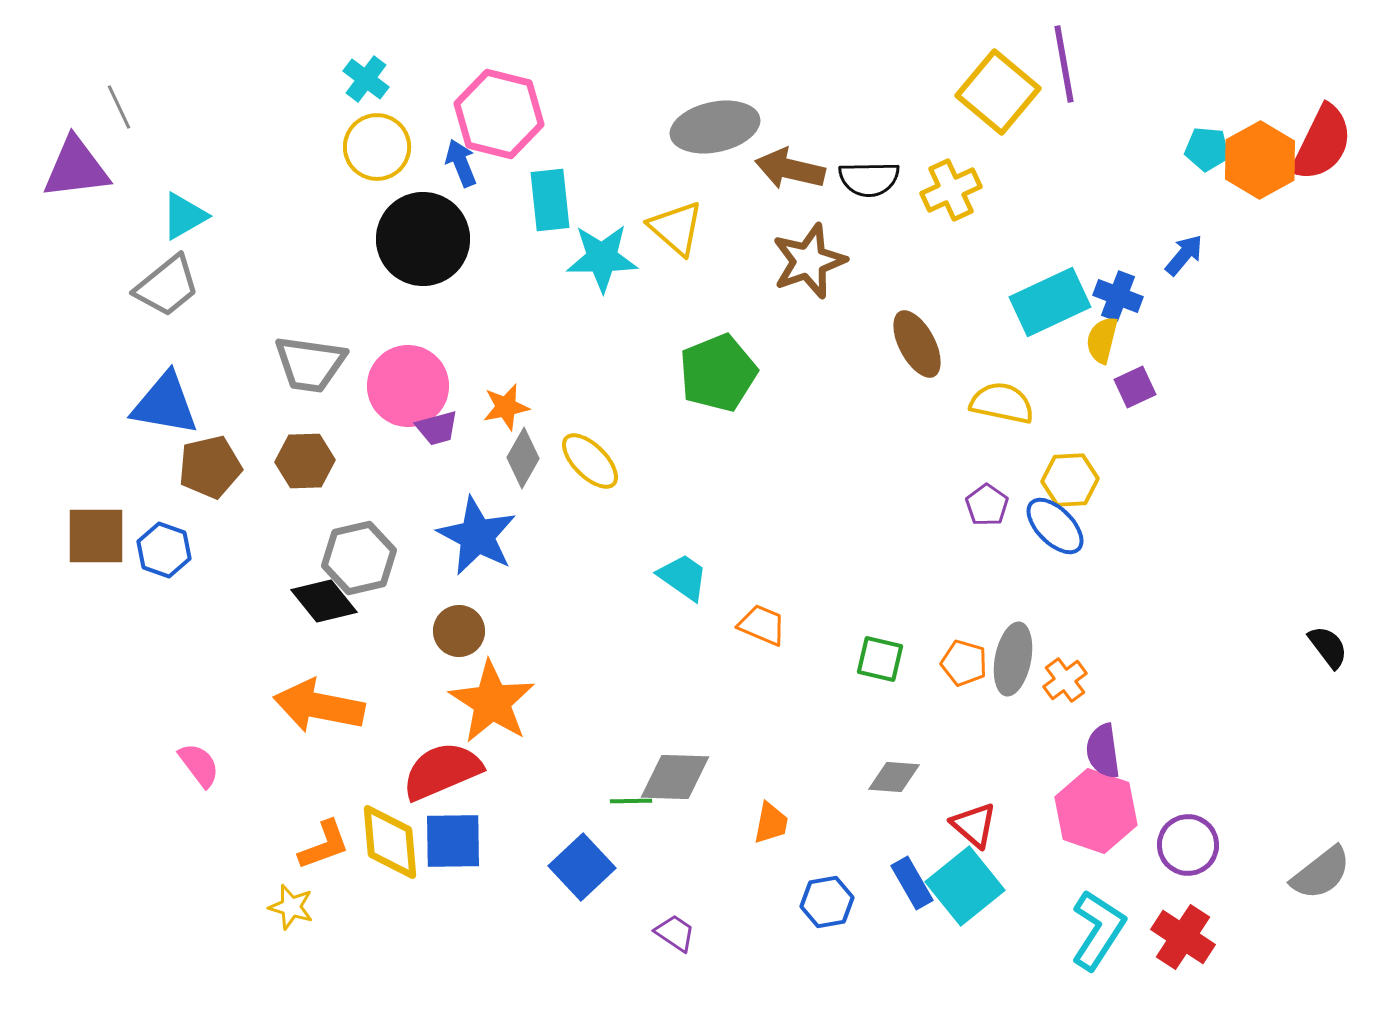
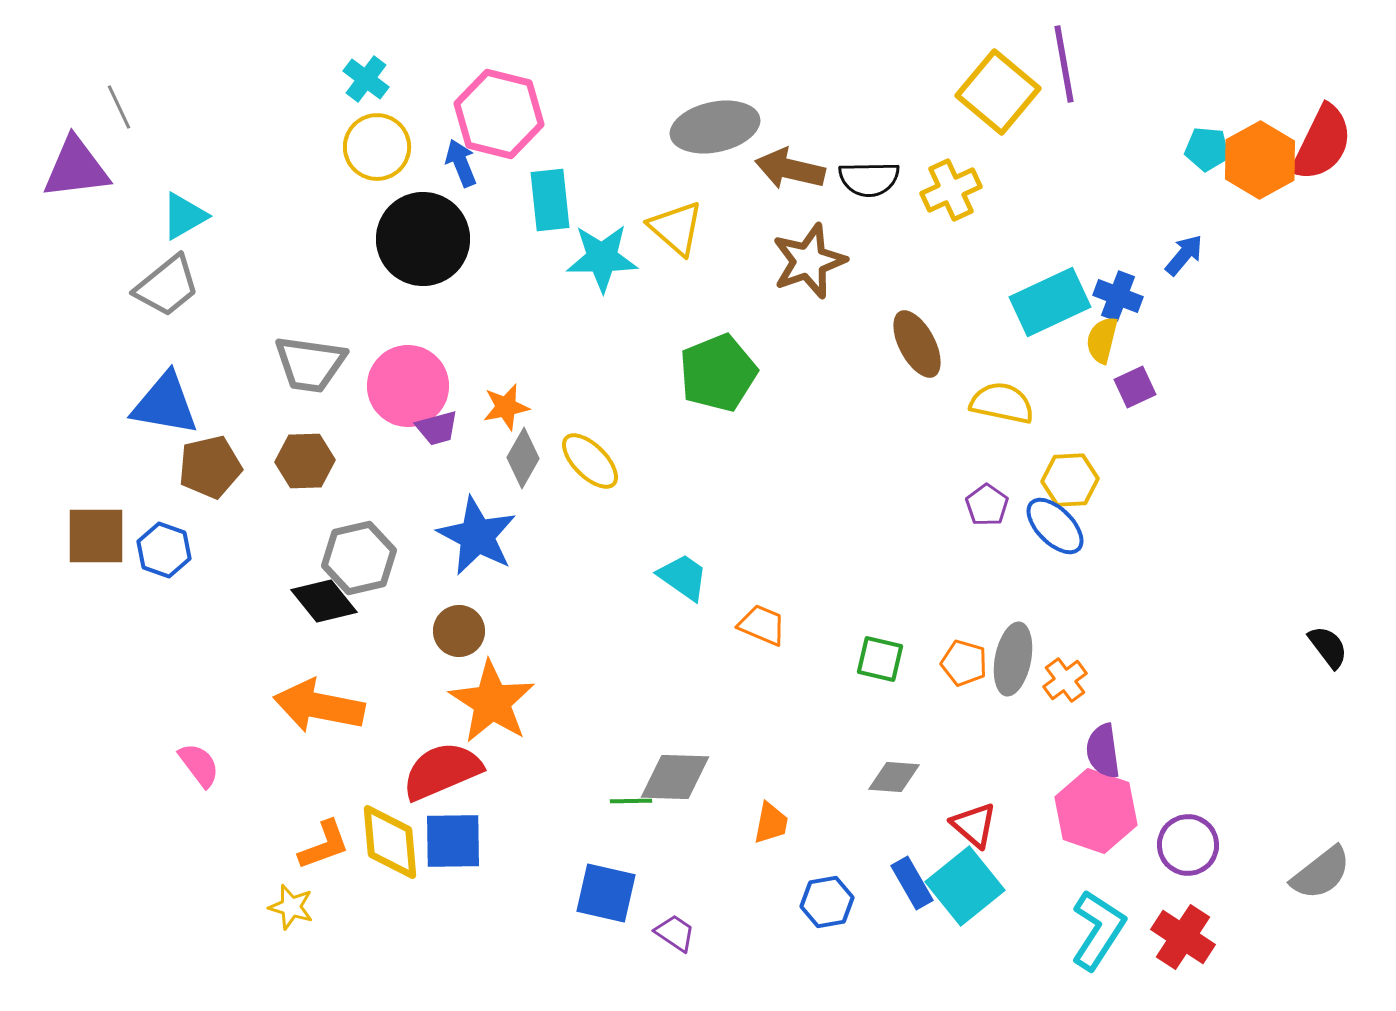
blue square at (582, 867): moved 24 px right, 26 px down; rotated 34 degrees counterclockwise
